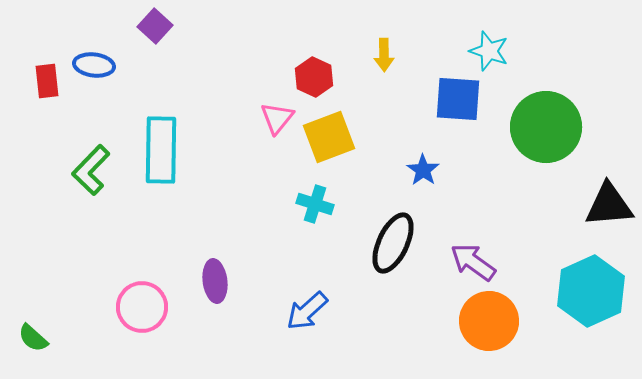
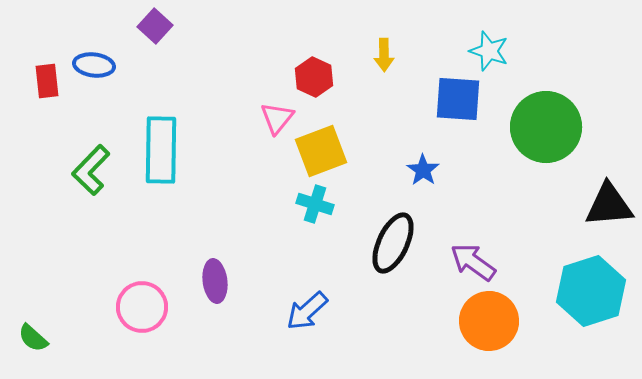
yellow square: moved 8 px left, 14 px down
cyan hexagon: rotated 6 degrees clockwise
